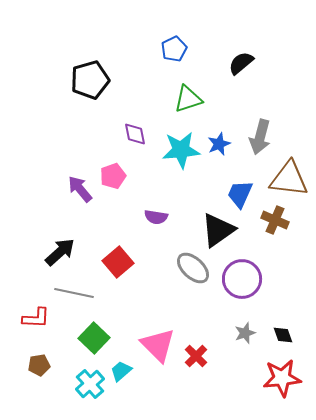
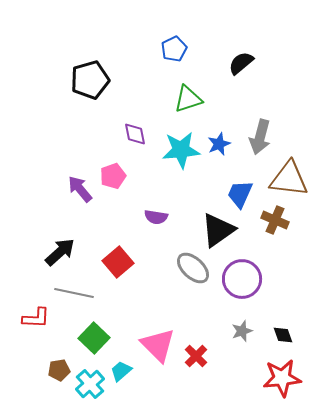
gray star: moved 3 px left, 2 px up
brown pentagon: moved 20 px right, 5 px down
